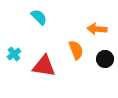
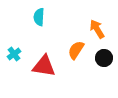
cyan semicircle: rotated 132 degrees counterclockwise
orange arrow: rotated 54 degrees clockwise
orange semicircle: rotated 126 degrees counterclockwise
black circle: moved 1 px left, 1 px up
